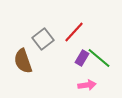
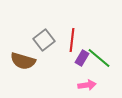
red line: moved 2 px left, 8 px down; rotated 35 degrees counterclockwise
gray square: moved 1 px right, 1 px down
brown semicircle: rotated 55 degrees counterclockwise
